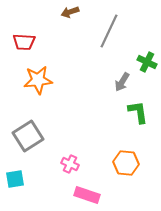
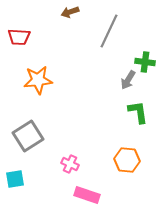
red trapezoid: moved 5 px left, 5 px up
green cross: moved 2 px left; rotated 18 degrees counterclockwise
gray arrow: moved 6 px right, 2 px up
orange hexagon: moved 1 px right, 3 px up
